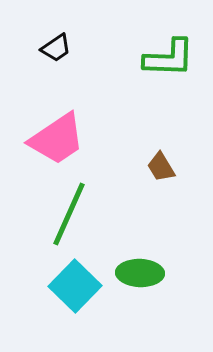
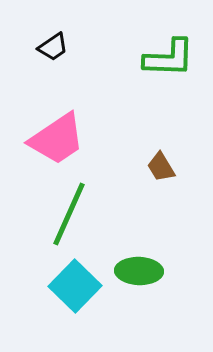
black trapezoid: moved 3 px left, 1 px up
green ellipse: moved 1 px left, 2 px up
